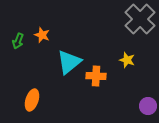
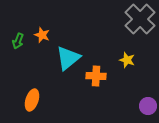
cyan triangle: moved 1 px left, 4 px up
